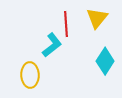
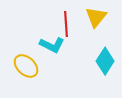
yellow triangle: moved 1 px left, 1 px up
cyan L-shape: rotated 65 degrees clockwise
yellow ellipse: moved 4 px left, 9 px up; rotated 45 degrees counterclockwise
